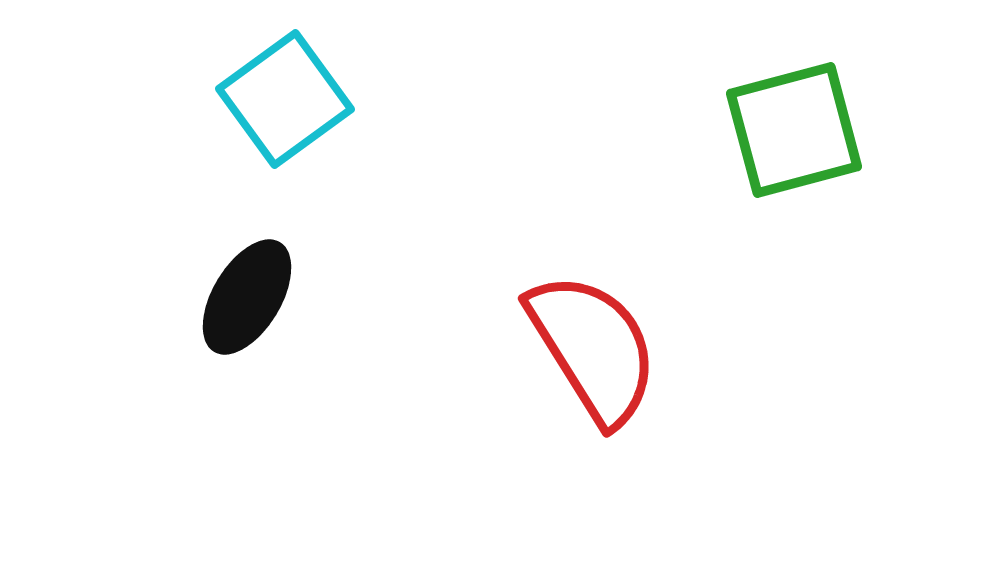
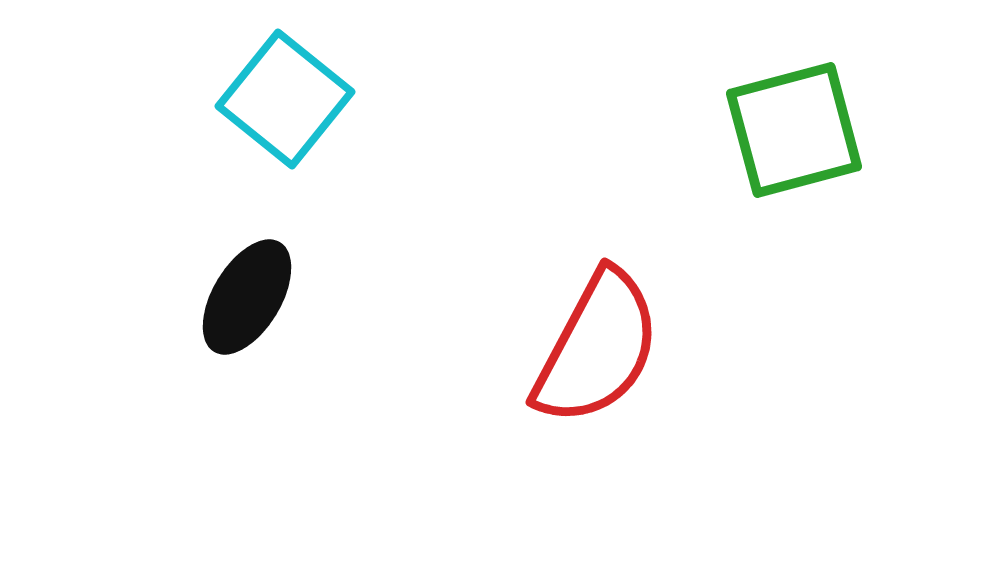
cyan square: rotated 15 degrees counterclockwise
red semicircle: moved 4 px right; rotated 60 degrees clockwise
